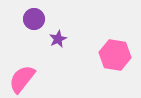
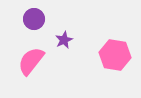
purple star: moved 6 px right, 1 px down
pink semicircle: moved 9 px right, 18 px up
